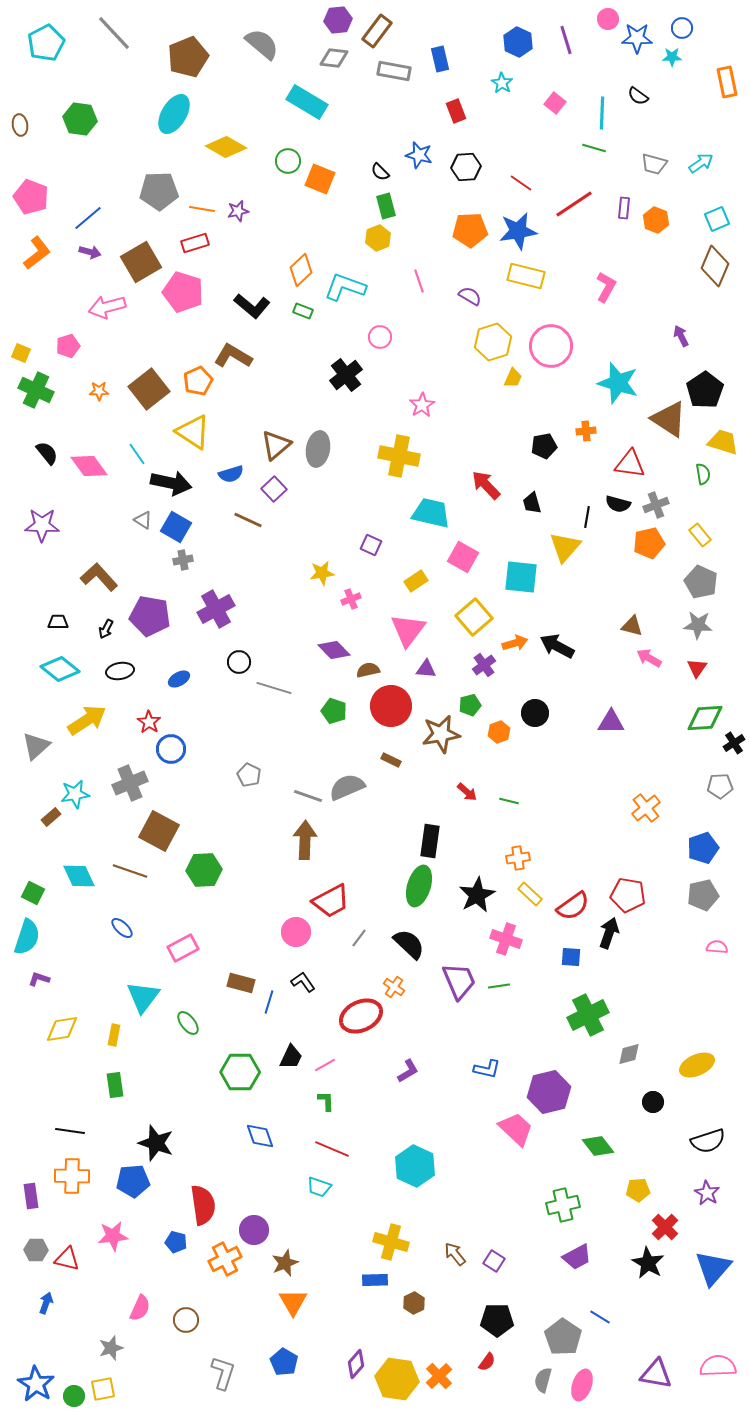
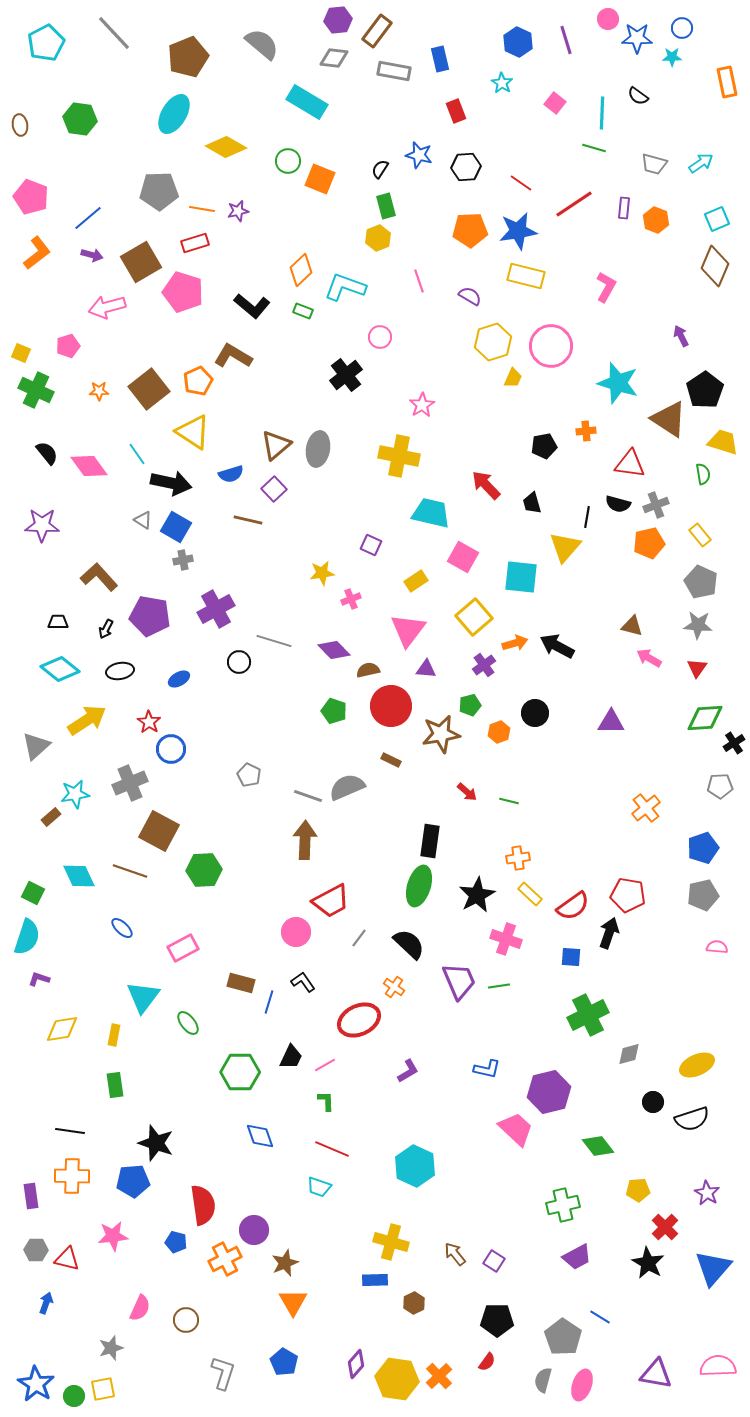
black semicircle at (380, 172): moved 3 px up; rotated 78 degrees clockwise
purple arrow at (90, 252): moved 2 px right, 3 px down
brown line at (248, 520): rotated 12 degrees counterclockwise
gray line at (274, 688): moved 47 px up
red ellipse at (361, 1016): moved 2 px left, 4 px down
black semicircle at (708, 1141): moved 16 px left, 22 px up
